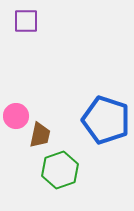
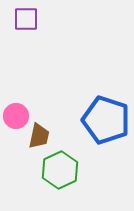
purple square: moved 2 px up
brown trapezoid: moved 1 px left, 1 px down
green hexagon: rotated 6 degrees counterclockwise
